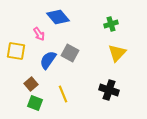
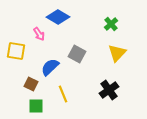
blue diamond: rotated 20 degrees counterclockwise
green cross: rotated 24 degrees counterclockwise
gray square: moved 7 px right, 1 px down
blue semicircle: moved 2 px right, 7 px down; rotated 12 degrees clockwise
brown square: rotated 24 degrees counterclockwise
black cross: rotated 36 degrees clockwise
green square: moved 1 px right, 3 px down; rotated 21 degrees counterclockwise
